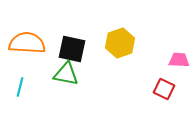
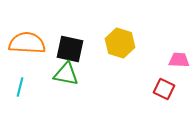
yellow hexagon: rotated 24 degrees counterclockwise
black square: moved 2 px left
